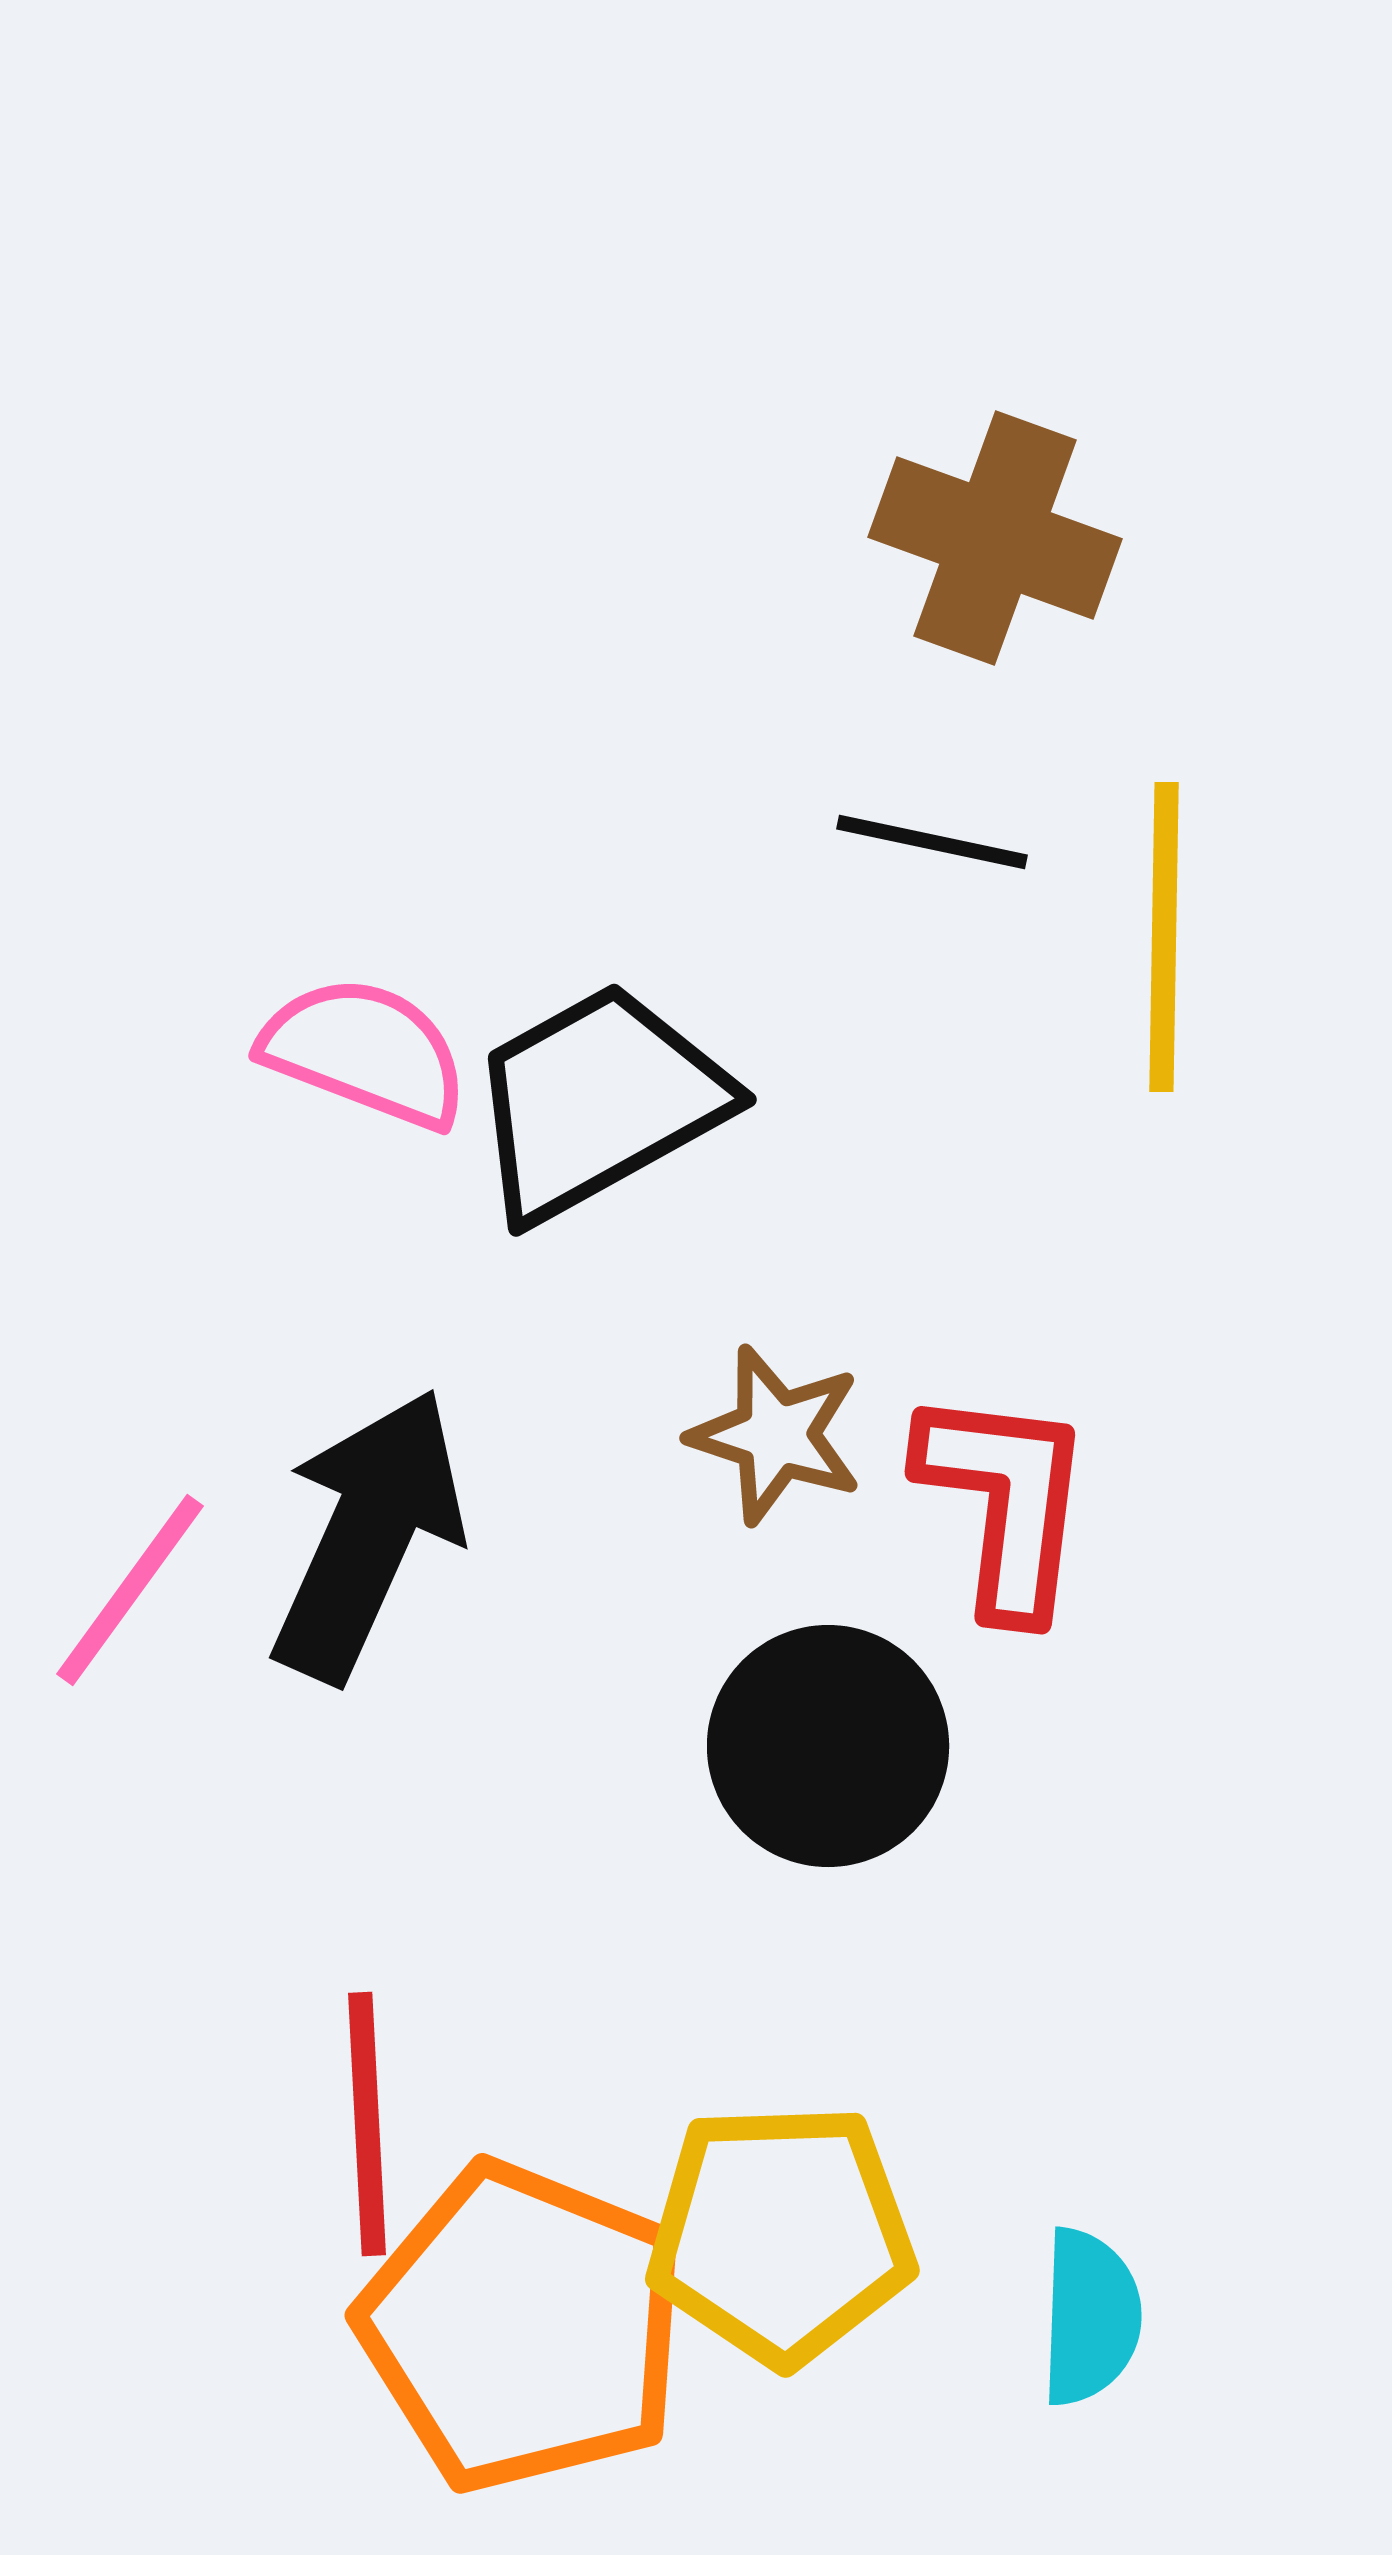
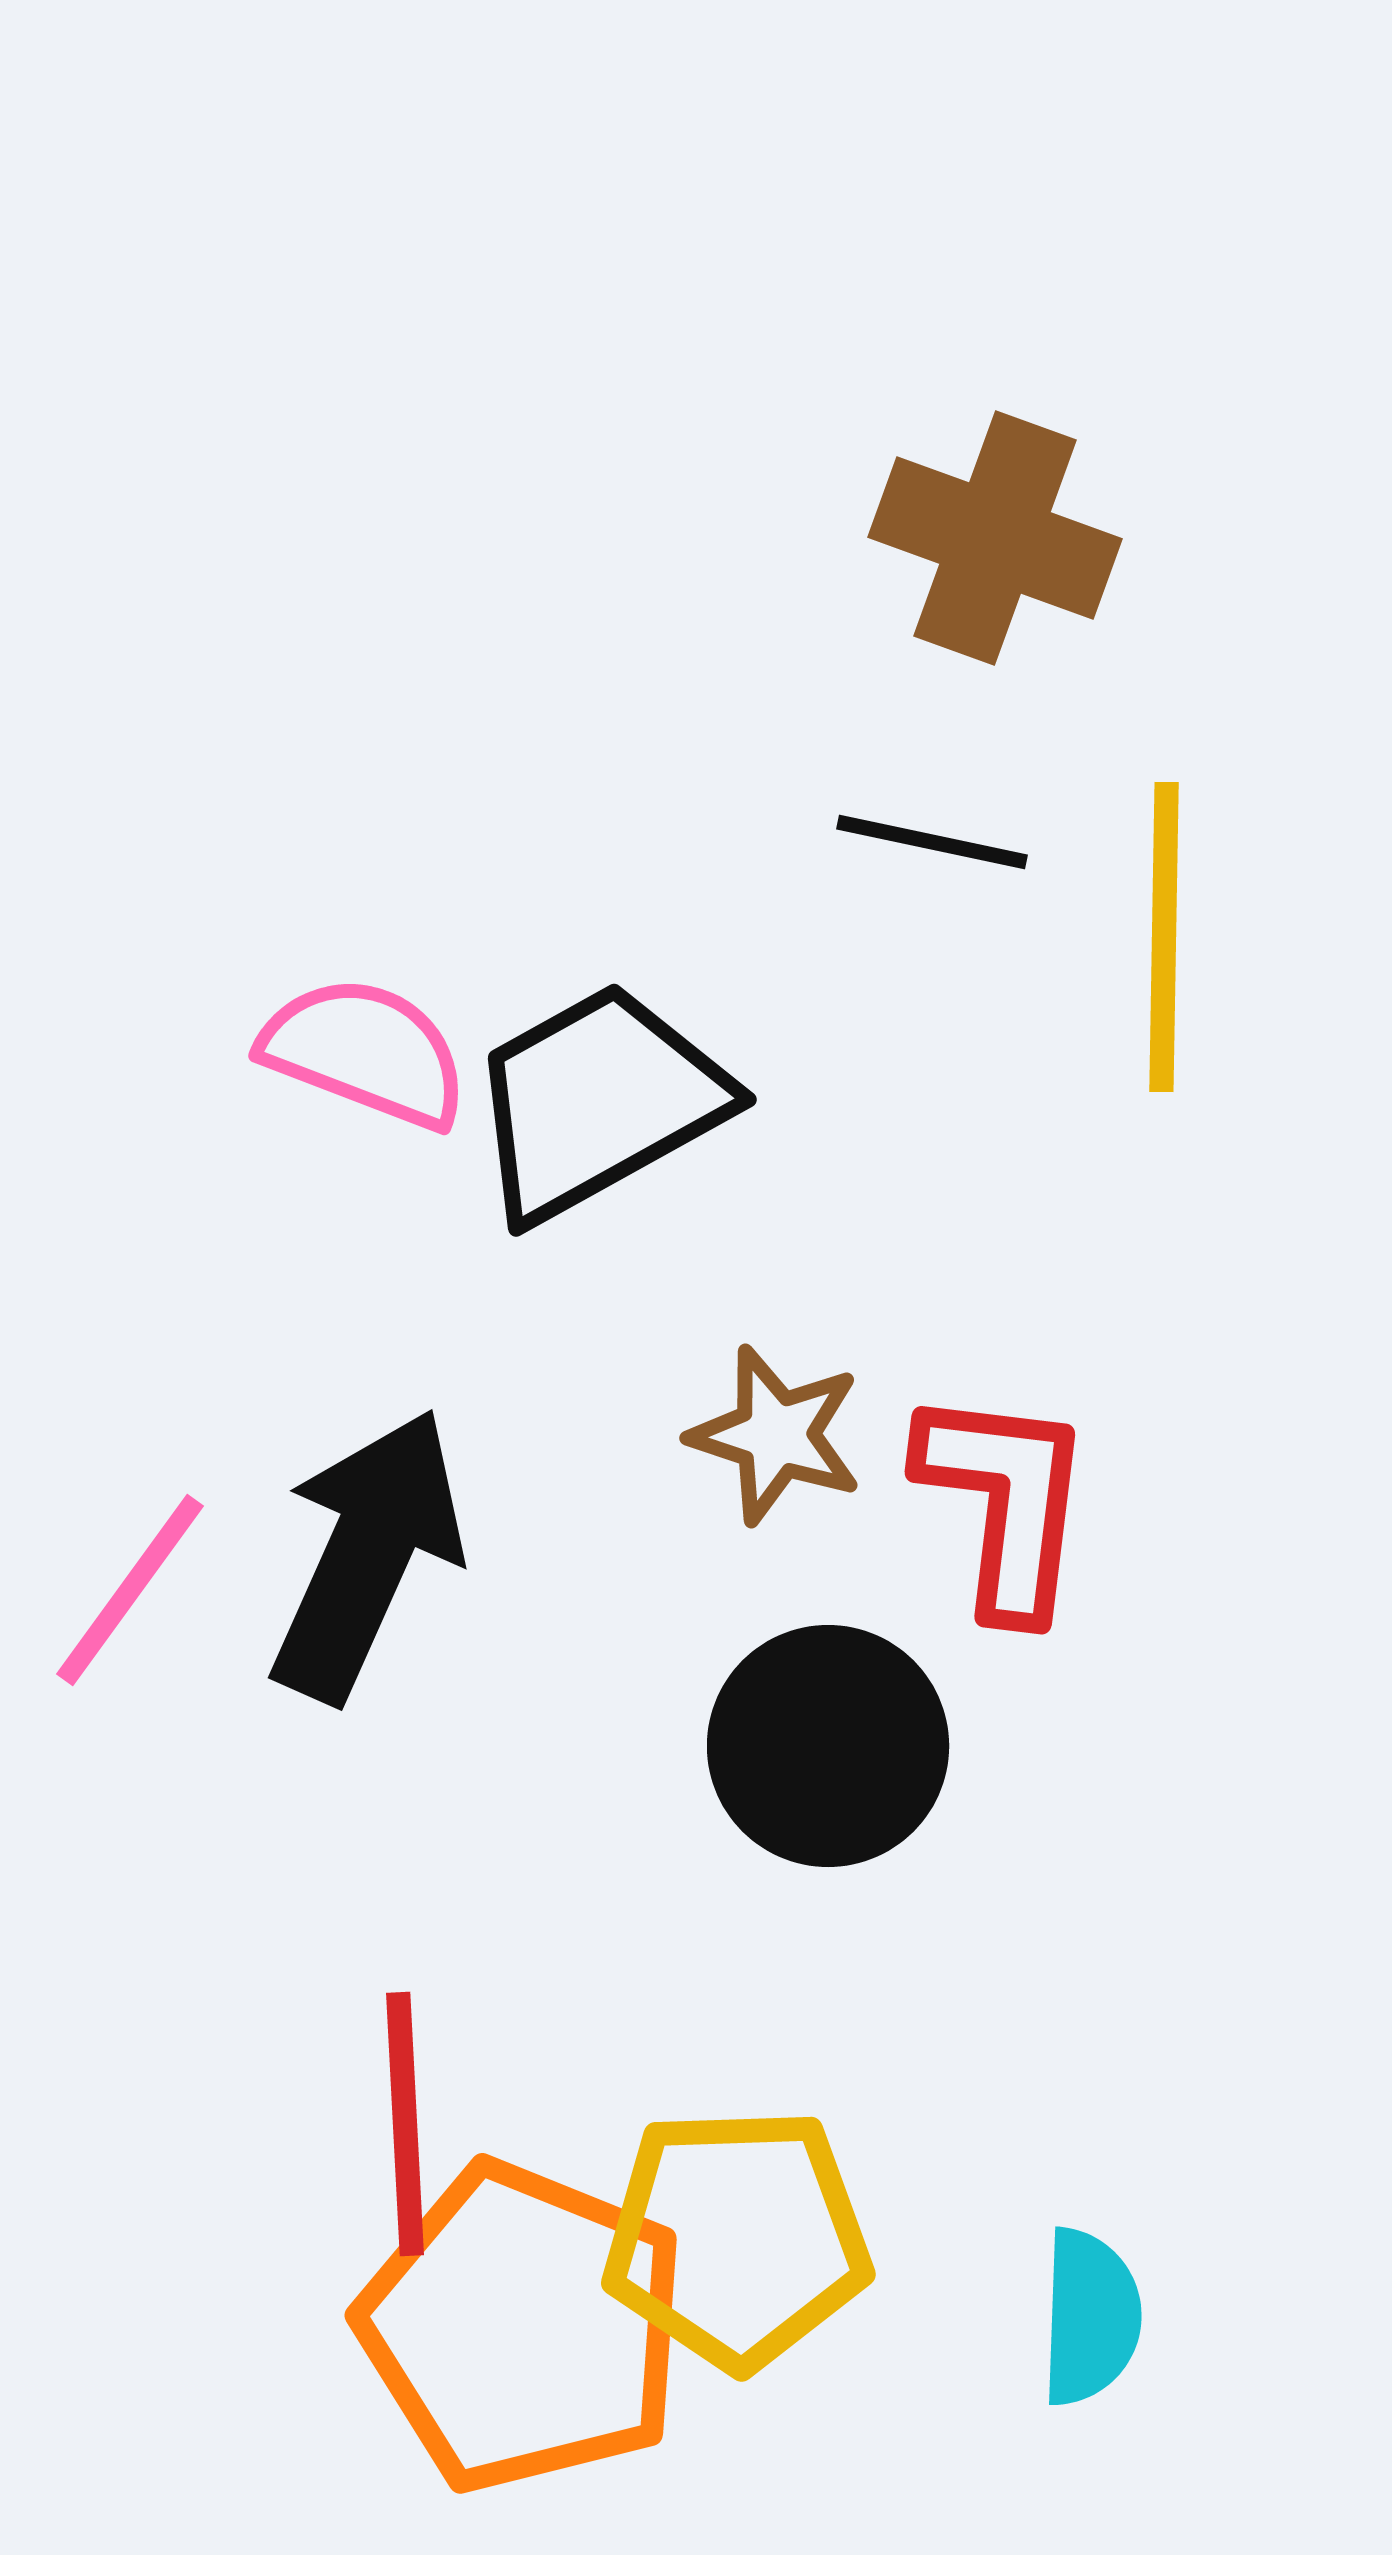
black arrow: moved 1 px left, 20 px down
red line: moved 38 px right
yellow pentagon: moved 44 px left, 4 px down
